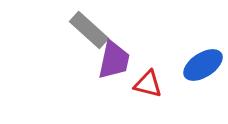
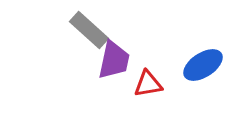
red triangle: rotated 24 degrees counterclockwise
